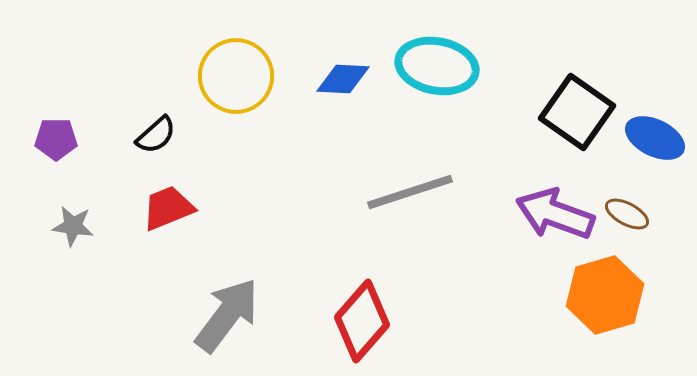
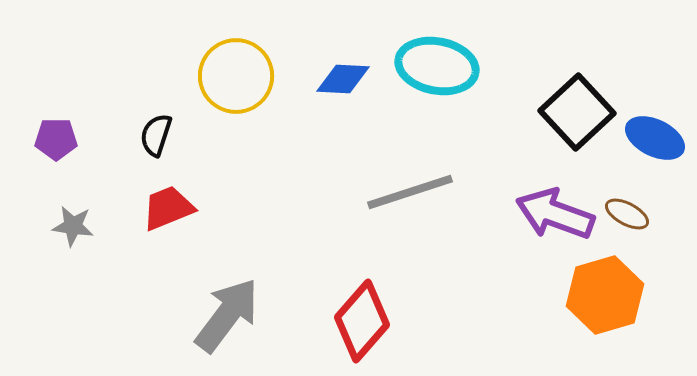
black square: rotated 12 degrees clockwise
black semicircle: rotated 150 degrees clockwise
